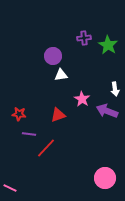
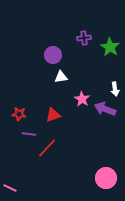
green star: moved 2 px right, 2 px down
purple circle: moved 1 px up
white triangle: moved 2 px down
purple arrow: moved 2 px left, 2 px up
red triangle: moved 5 px left
red line: moved 1 px right
pink circle: moved 1 px right
